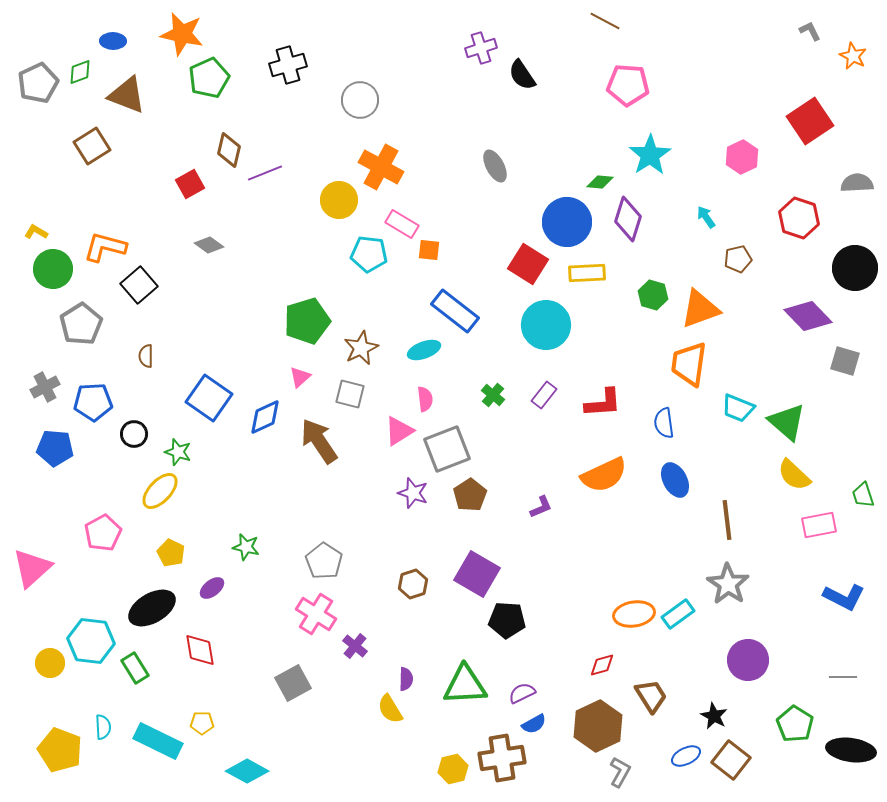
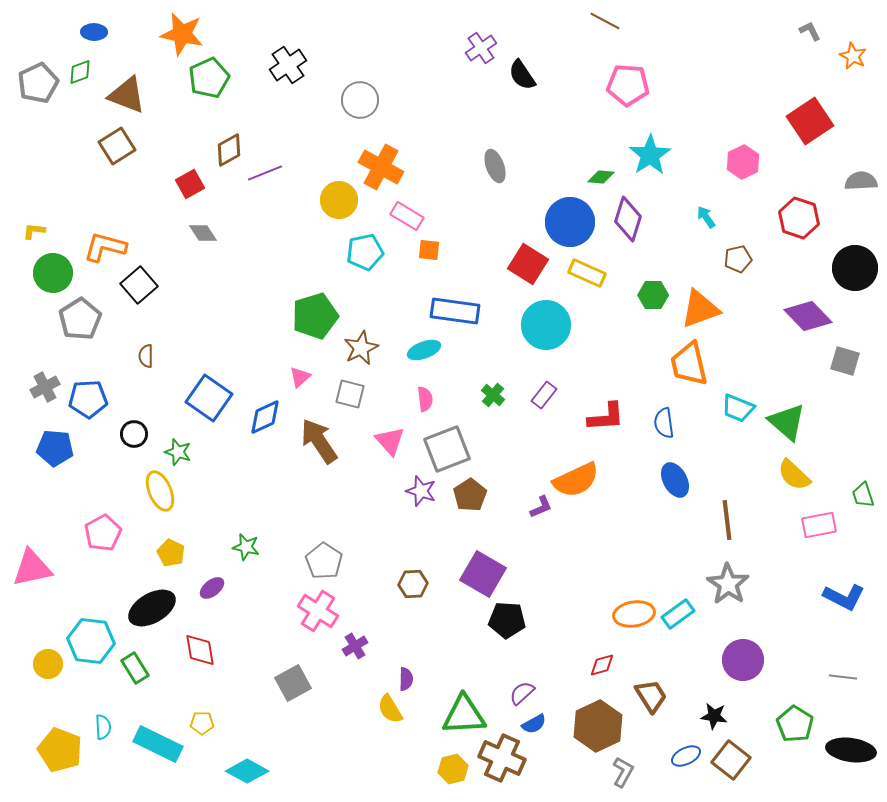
blue ellipse at (113, 41): moved 19 px left, 9 px up
purple cross at (481, 48): rotated 16 degrees counterclockwise
black cross at (288, 65): rotated 18 degrees counterclockwise
brown square at (92, 146): moved 25 px right
brown diamond at (229, 150): rotated 48 degrees clockwise
pink hexagon at (742, 157): moved 1 px right, 5 px down
gray ellipse at (495, 166): rotated 8 degrees clockwise
green diamond at (600, 182): moved 1 px right, 5 px up
gray semicircle at (857, 183): moved 4 px right, 2 px up
blue circle at (567, 222): moved 3 px right
pink rectangle at (402, 224): moved 5 px right, 8 px up
yellow L-shape at (36, 232): moved 2 px left, 1 px up; rotated 25 degrees counterclockwise
gray diamond at (209, 245): moved 6 px left, 12 px up; rotated 20 degrees clockwise
cyan pentagon at (369, 254): moved 4 px left, 2 px up; rotated 18 degrees counterclockwise
green circle at (53, 269): moved 4 px down
yellow rectangle at (587, 273): rotated 27 degrees clockwise
green hexagon at (653, 295): rotated 16 degrees counterclockwise
blue rectangle at (455, 311): rotated 30 degrees counterclockwise
green pentagon at (307, 321): moved 8 px right, 5 px up
gray pentagon at (81, 324): moved 1 px left, 5 px up
orange trapezoid at (689, 364): rotated 21 degrees counterclockwise
blue pentagon at (93, 402): moved 5 px left, 3 px up
red L-shape at (603, 403): moved 3 px right, 14 px down
pink triangle at (399, 431): moved 9 px left, 10 px down; rotated 40 degrees counterclockwise
orange semicircle at (604, 475): moved 28 px left, 5 px down
yellow ellipse at (160, 491): rotated 66 degrees counterclockwise
purple star at (413, 493): moved 8 px right, 2 px up
pink triangle at (32, 568): rotated 30 degrees clockwise
purple square at (477, 574): moved 6 px right
brown hexagon at (413, 584): rotated 16 degrees clockwise
pink cross at (316, 614): moved 2 px right, 3 px up
purple cross at (355, 646): rotated 20 degrees clockwise
purple circle at (748, 660): moved 5 px left
yellow circle at (50, 663): moved 2 px left, 1 px down
gray line at (843, 677): rotated 8 degrees clockwise
green triangle at (465, 685): moved 1 px left, 30 px down
purple semicircle at (522, 693): rotated 16 degrees counterclockwise
black star at (714, 716): rotated 20 degrees counterclockwise
cyan rectangle at (158, 741): moved 3 px down
brown cross at (502, 758): rotated 33 degrees clockwise
gray L-shape at (620, 772): moved 3 px right
